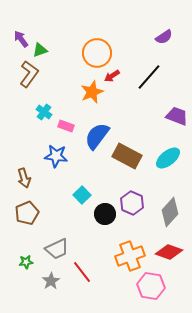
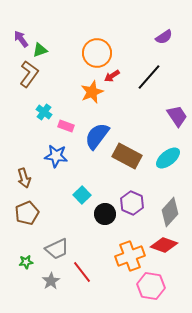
purple trapezoid: rotated 35 degrees clockwise
red diamond: moved 5 px left, 7 px up
